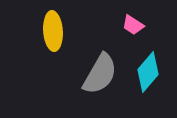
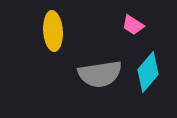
gray semicircle: rotated 51 degrees clockwise
